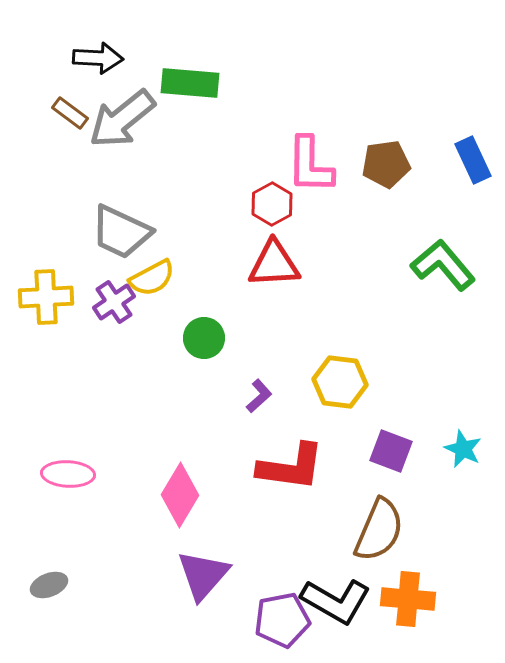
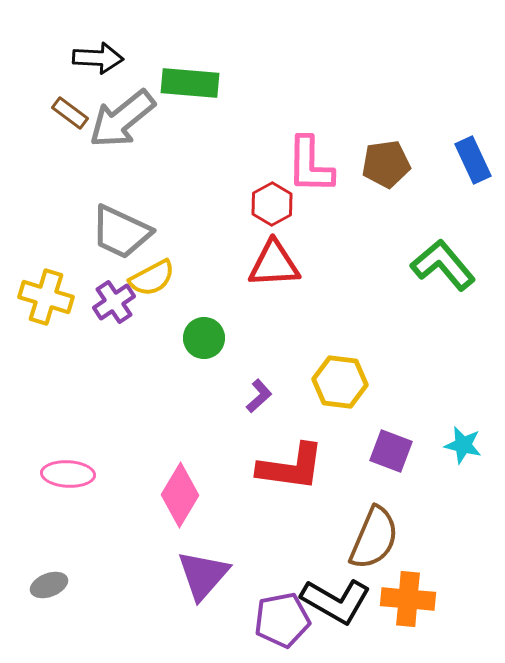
yellow cross: rotated 20 degrees clockwise
cyan star: moved 4 px up; rotated 12 degrees counterclockwise
brown semicircle: moved 5 px left, 8 px down
